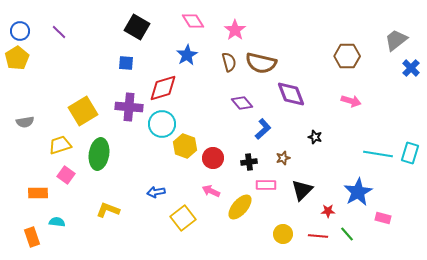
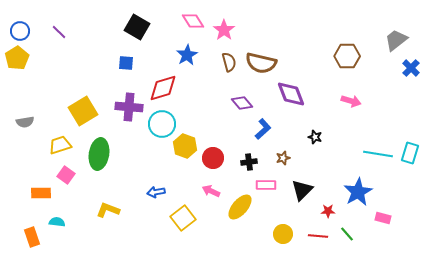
pink star at (235, 30): moved 11 px left
orange rectangle at (38, 193): moved 3 px right
